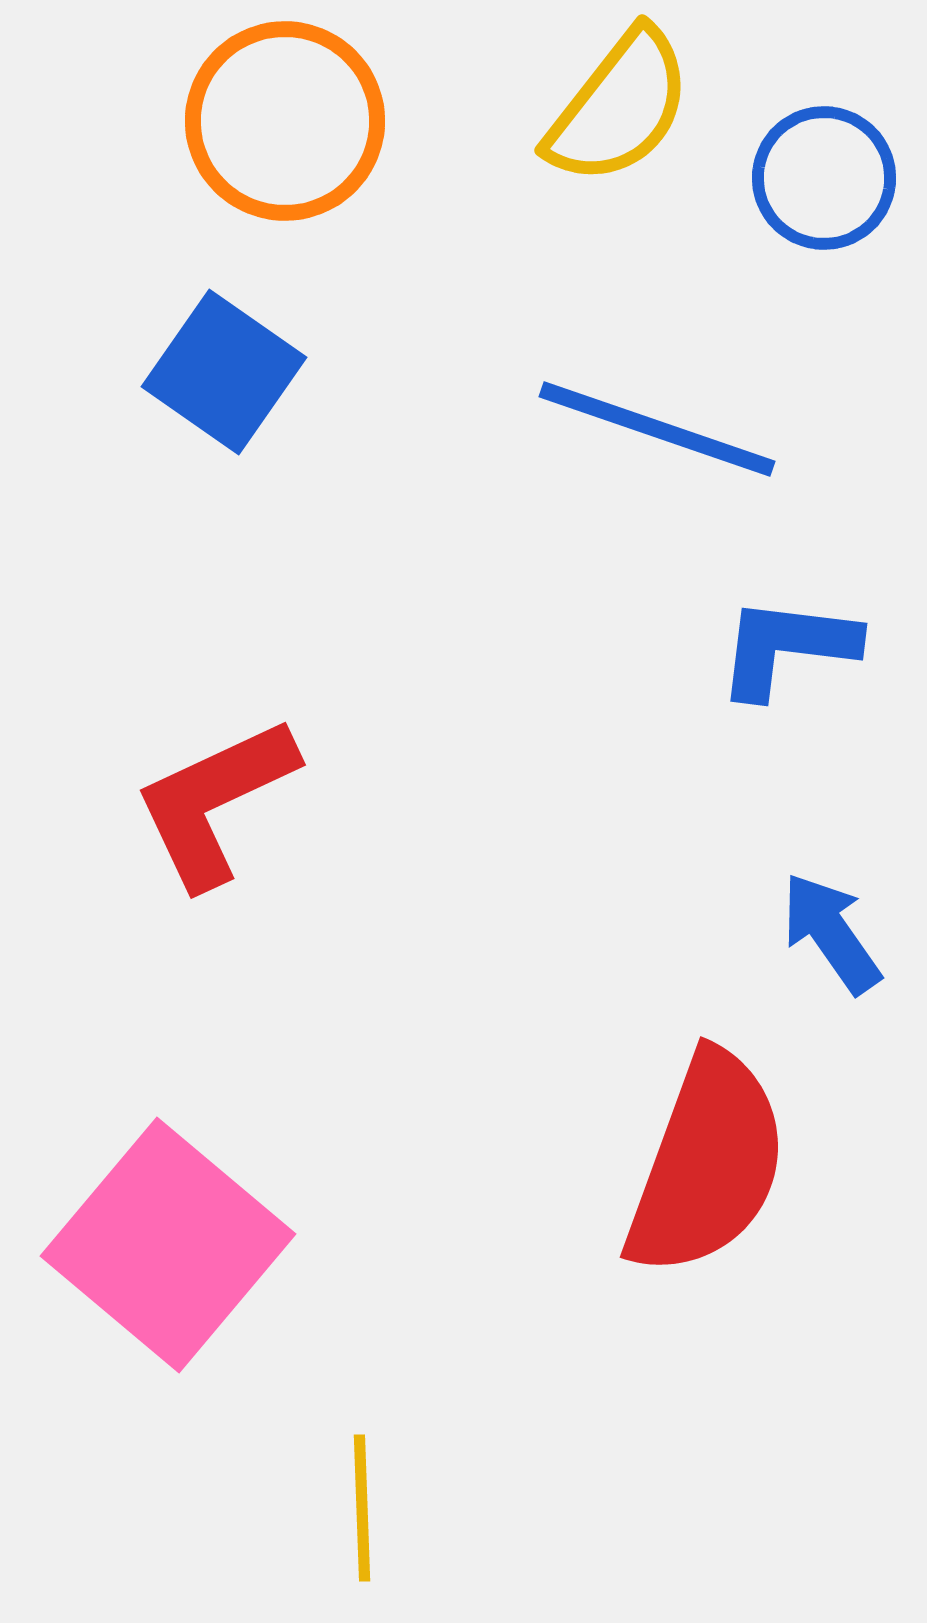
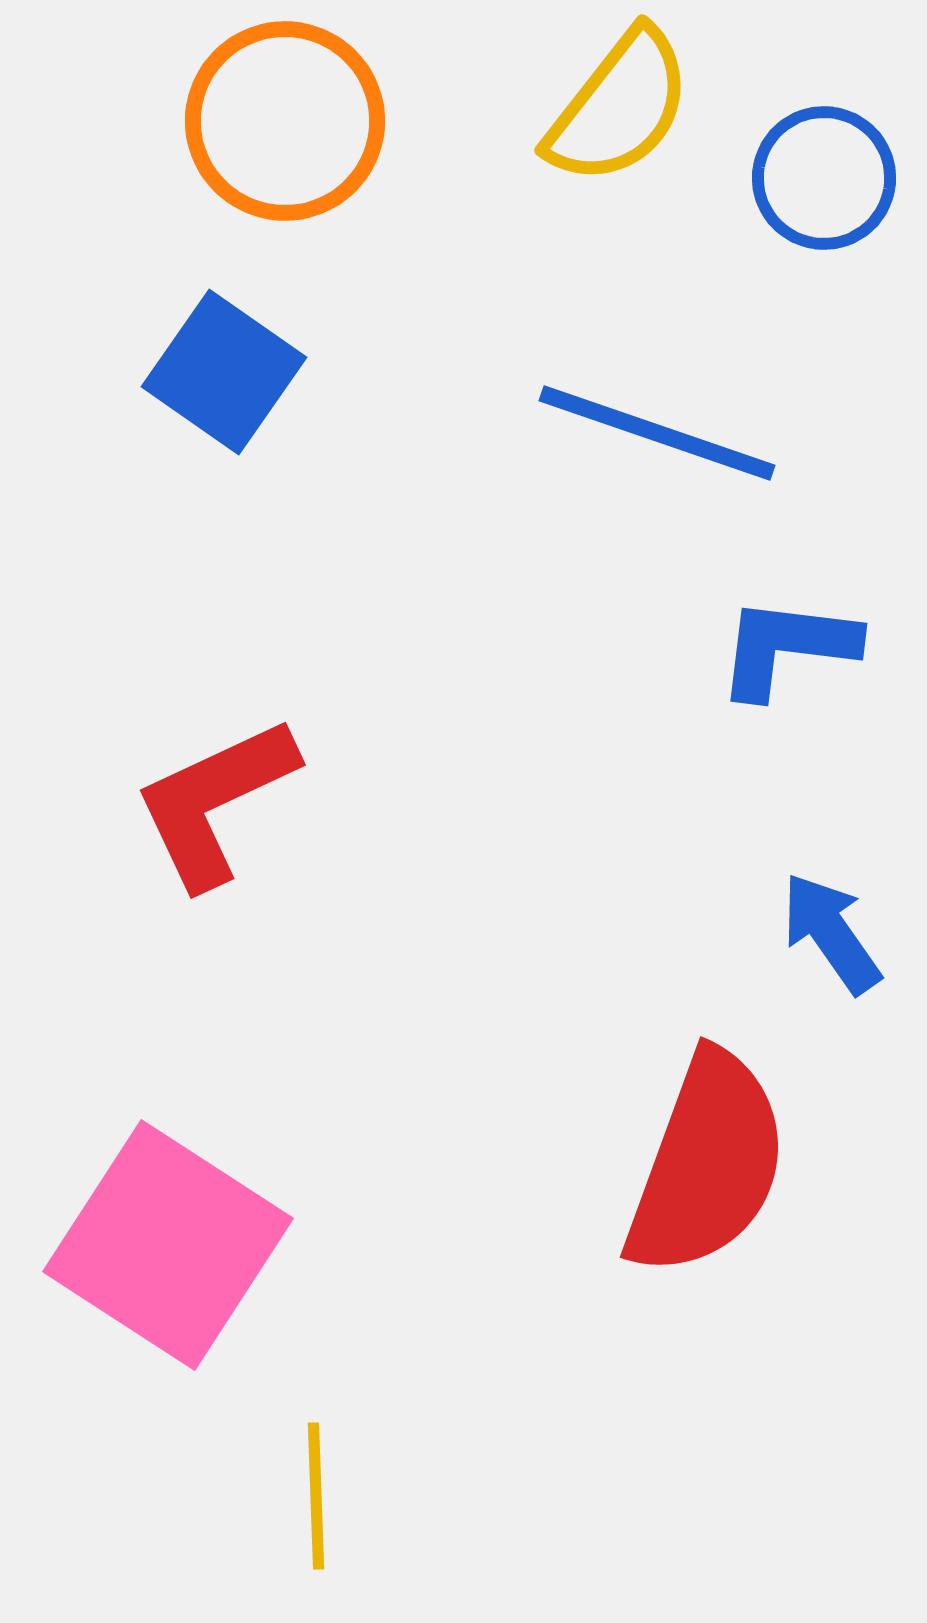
blue line: moved 4 px down
pink square: rotated 7 degrees counterclockwise
yellow line: moved 46 px left, 12 px up
